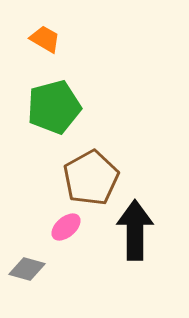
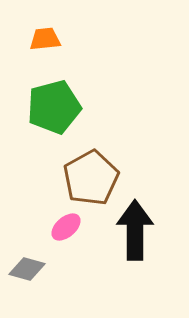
orange trapezoid: rotated 36 degrees counterclockwise
